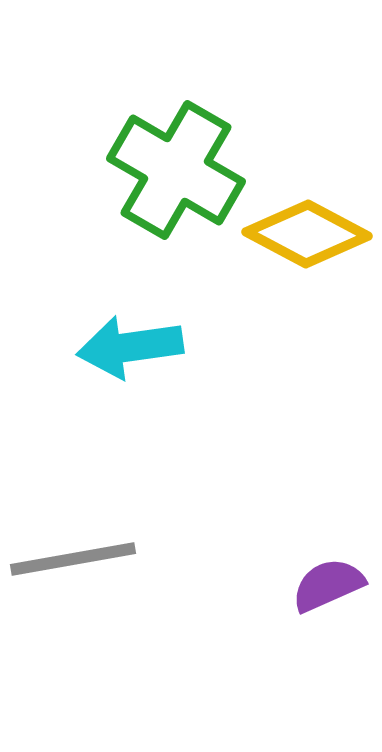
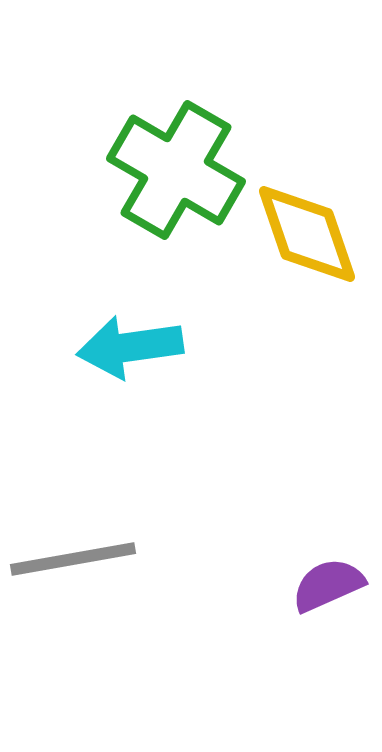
yellow diamond: rotated 43 degrees clockwise
